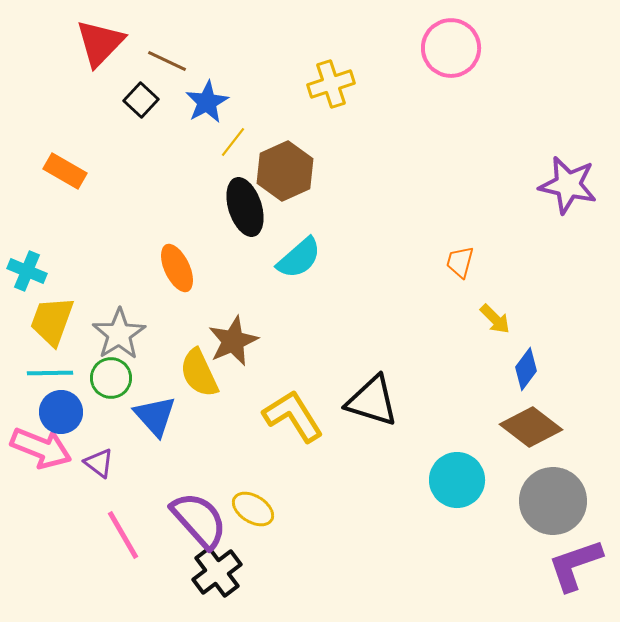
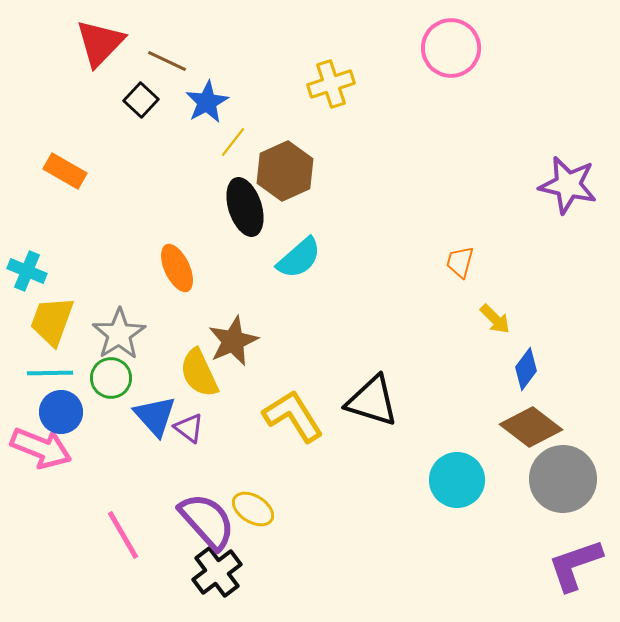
purple triangle: moved 90 px right, 35 px up
gray circle: moved 10 px right, 22 px up
purple semicircle: moved 8 px right, 1 px down
